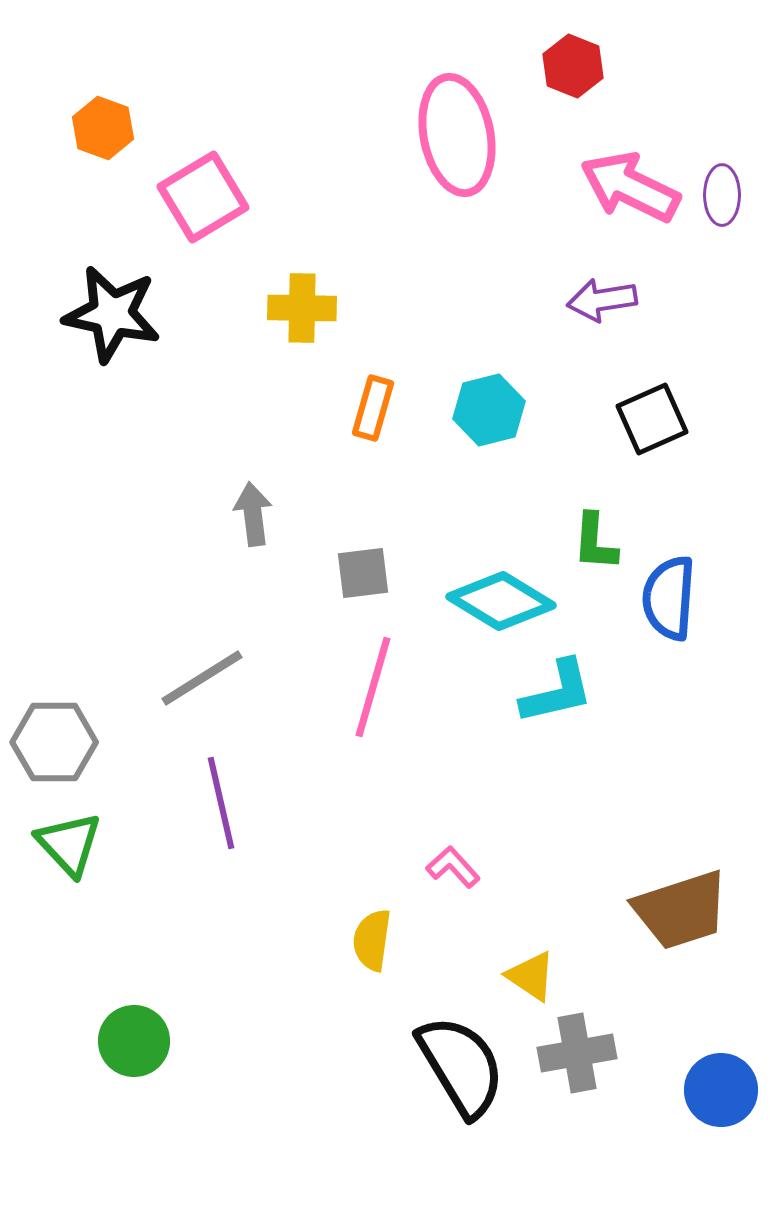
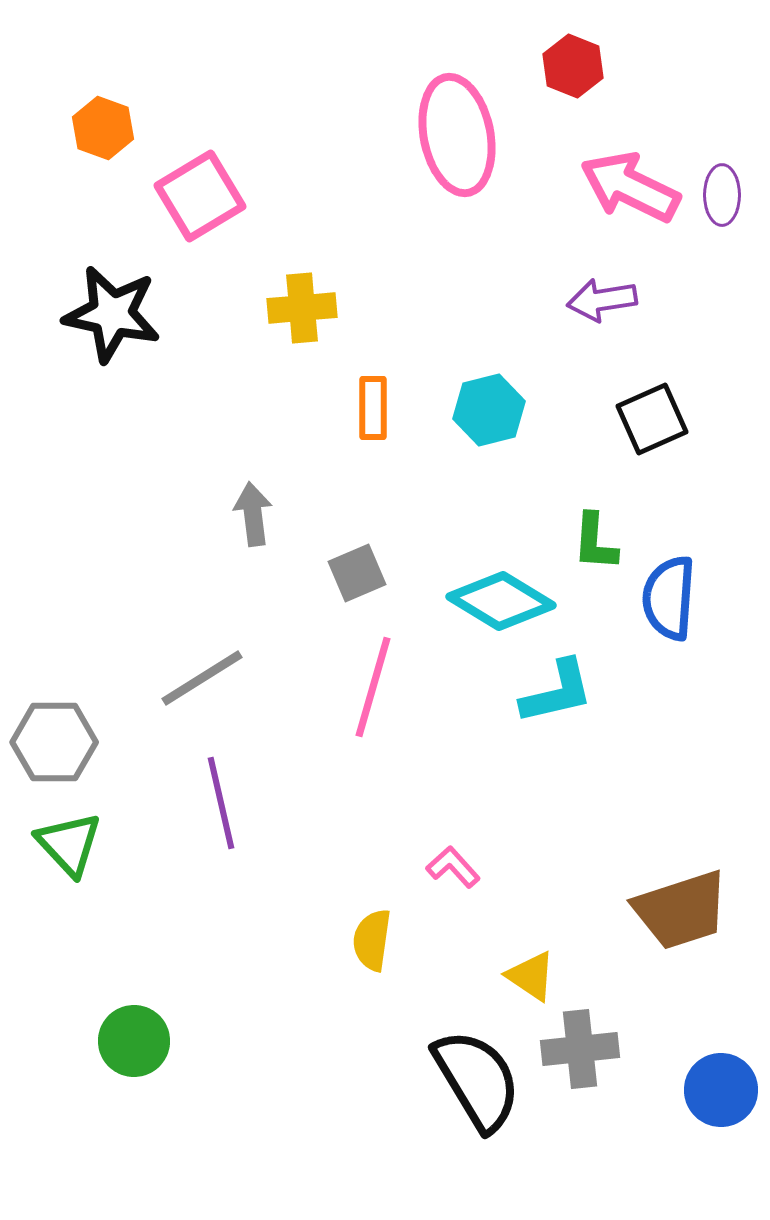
pink square: moved 3 px left, 1 px up
yellow cross: rotated 6 degrees counterclockwise
orange rectangle: rotated 16 degrees counterclockwise
gray square: moved 6 px left; rotated 16 degrees counterclockwise
gray cross: moved 3 px right, 4 px up; rotated 4 degrees clockwise
black semicircle: moved 16 px right, 14 px down
